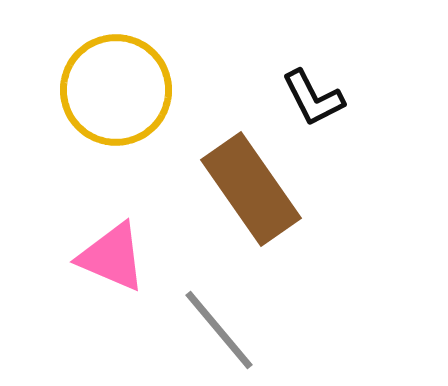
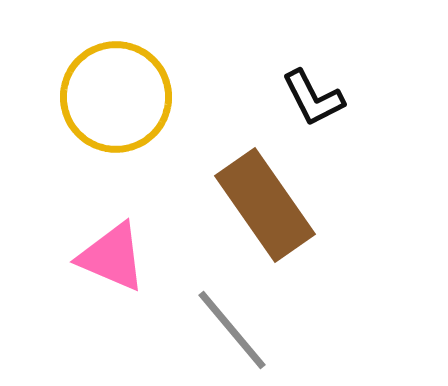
yellow circle: moved 7 px down
brown rectangle: moved 14 px right, 16 px down
gray line: moved 13 px right
